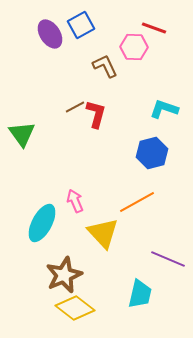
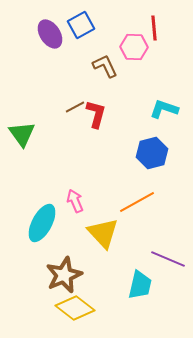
red line: rotated 65 degrees clockwise
cyan trapezoid: moved 9 px up
